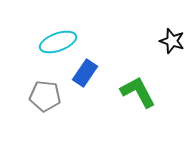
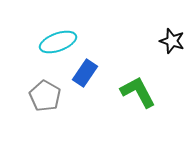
gray pentagon: rotated 24 degrees clockwise
